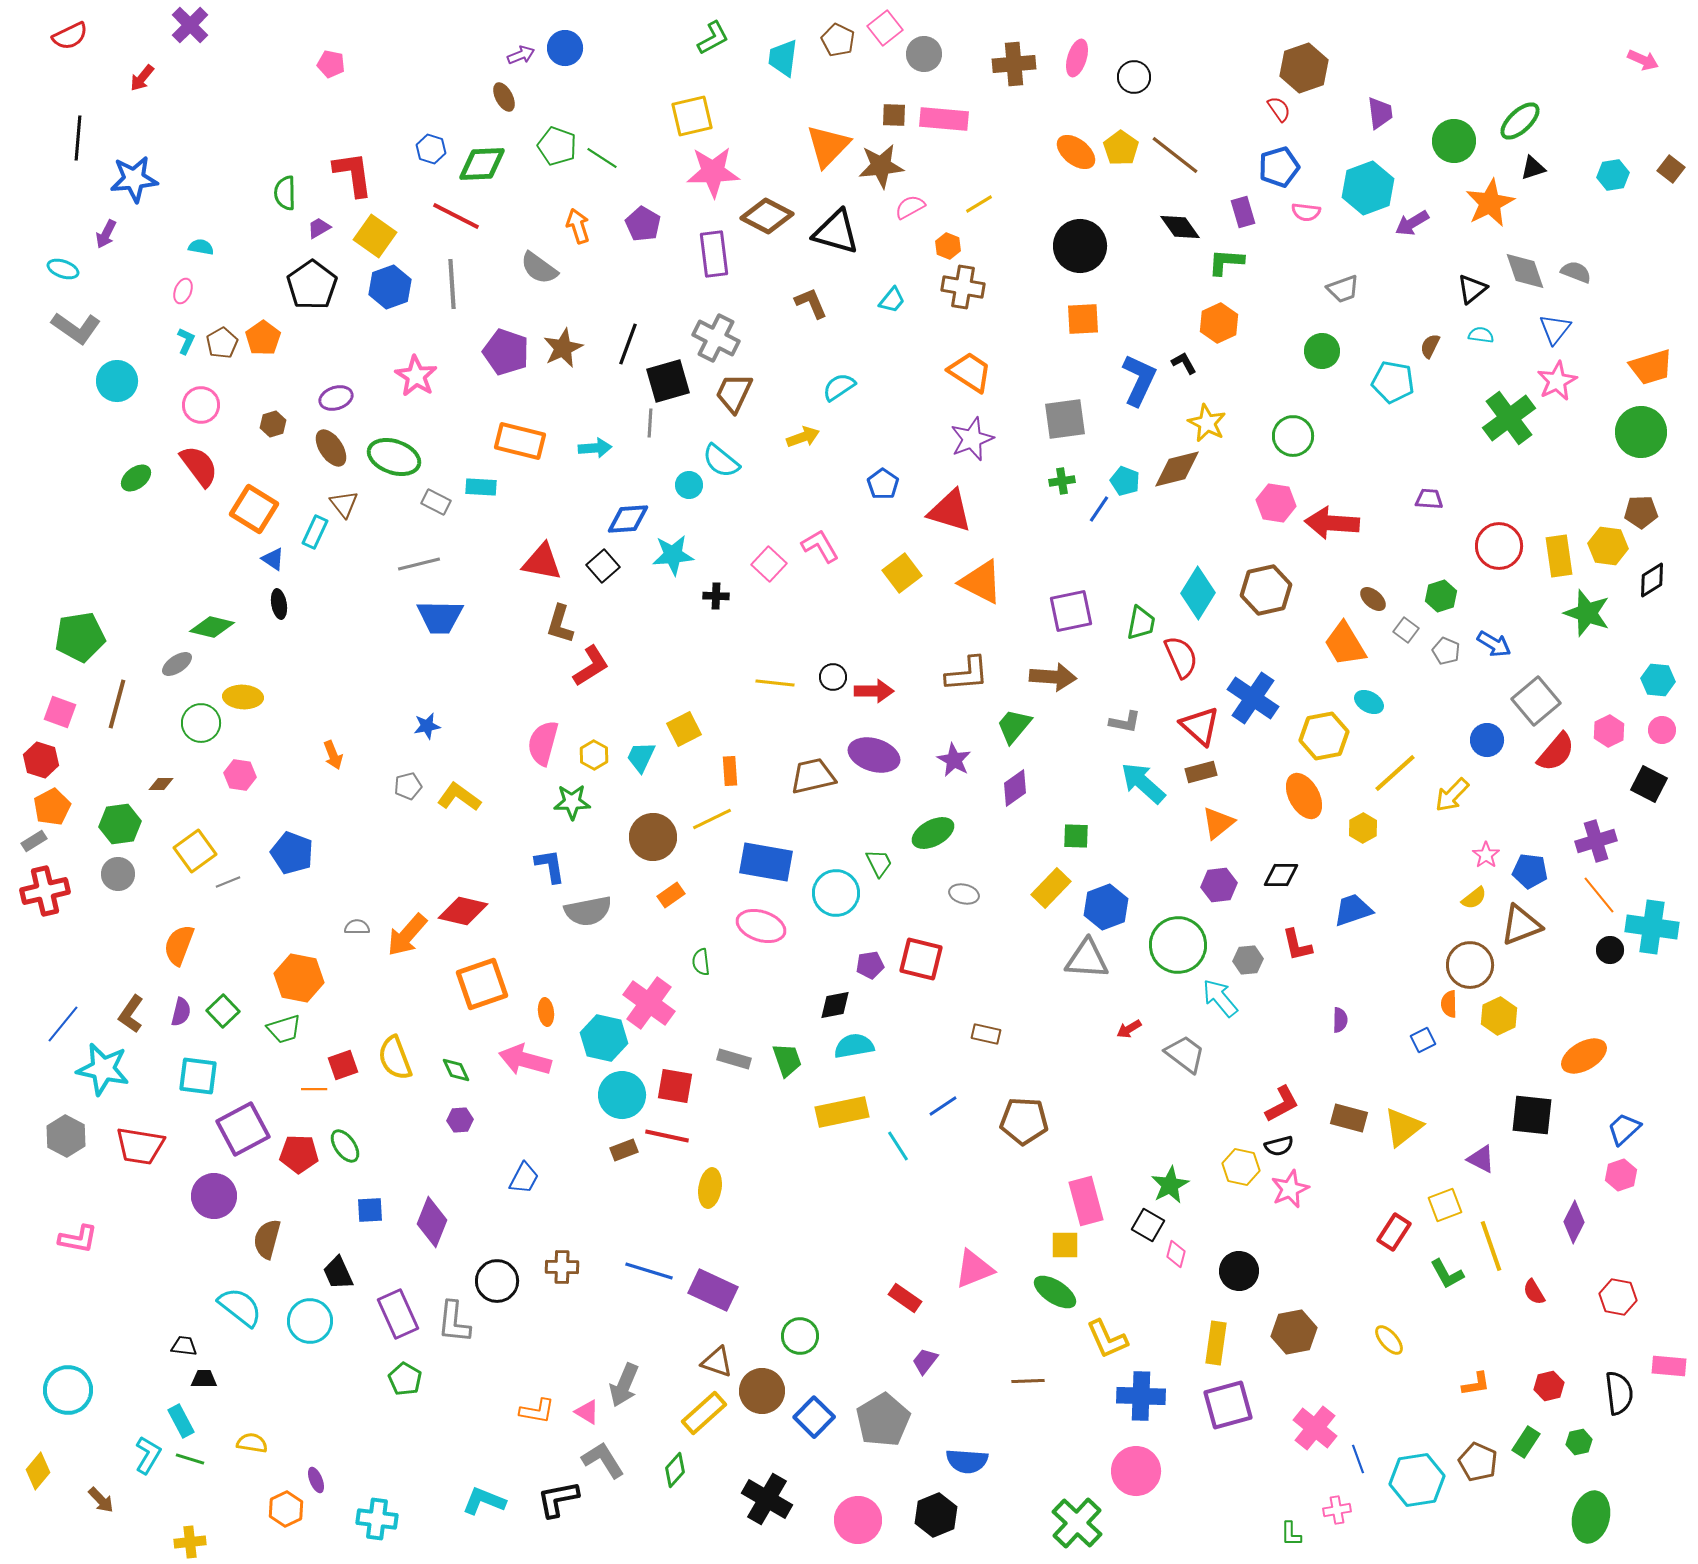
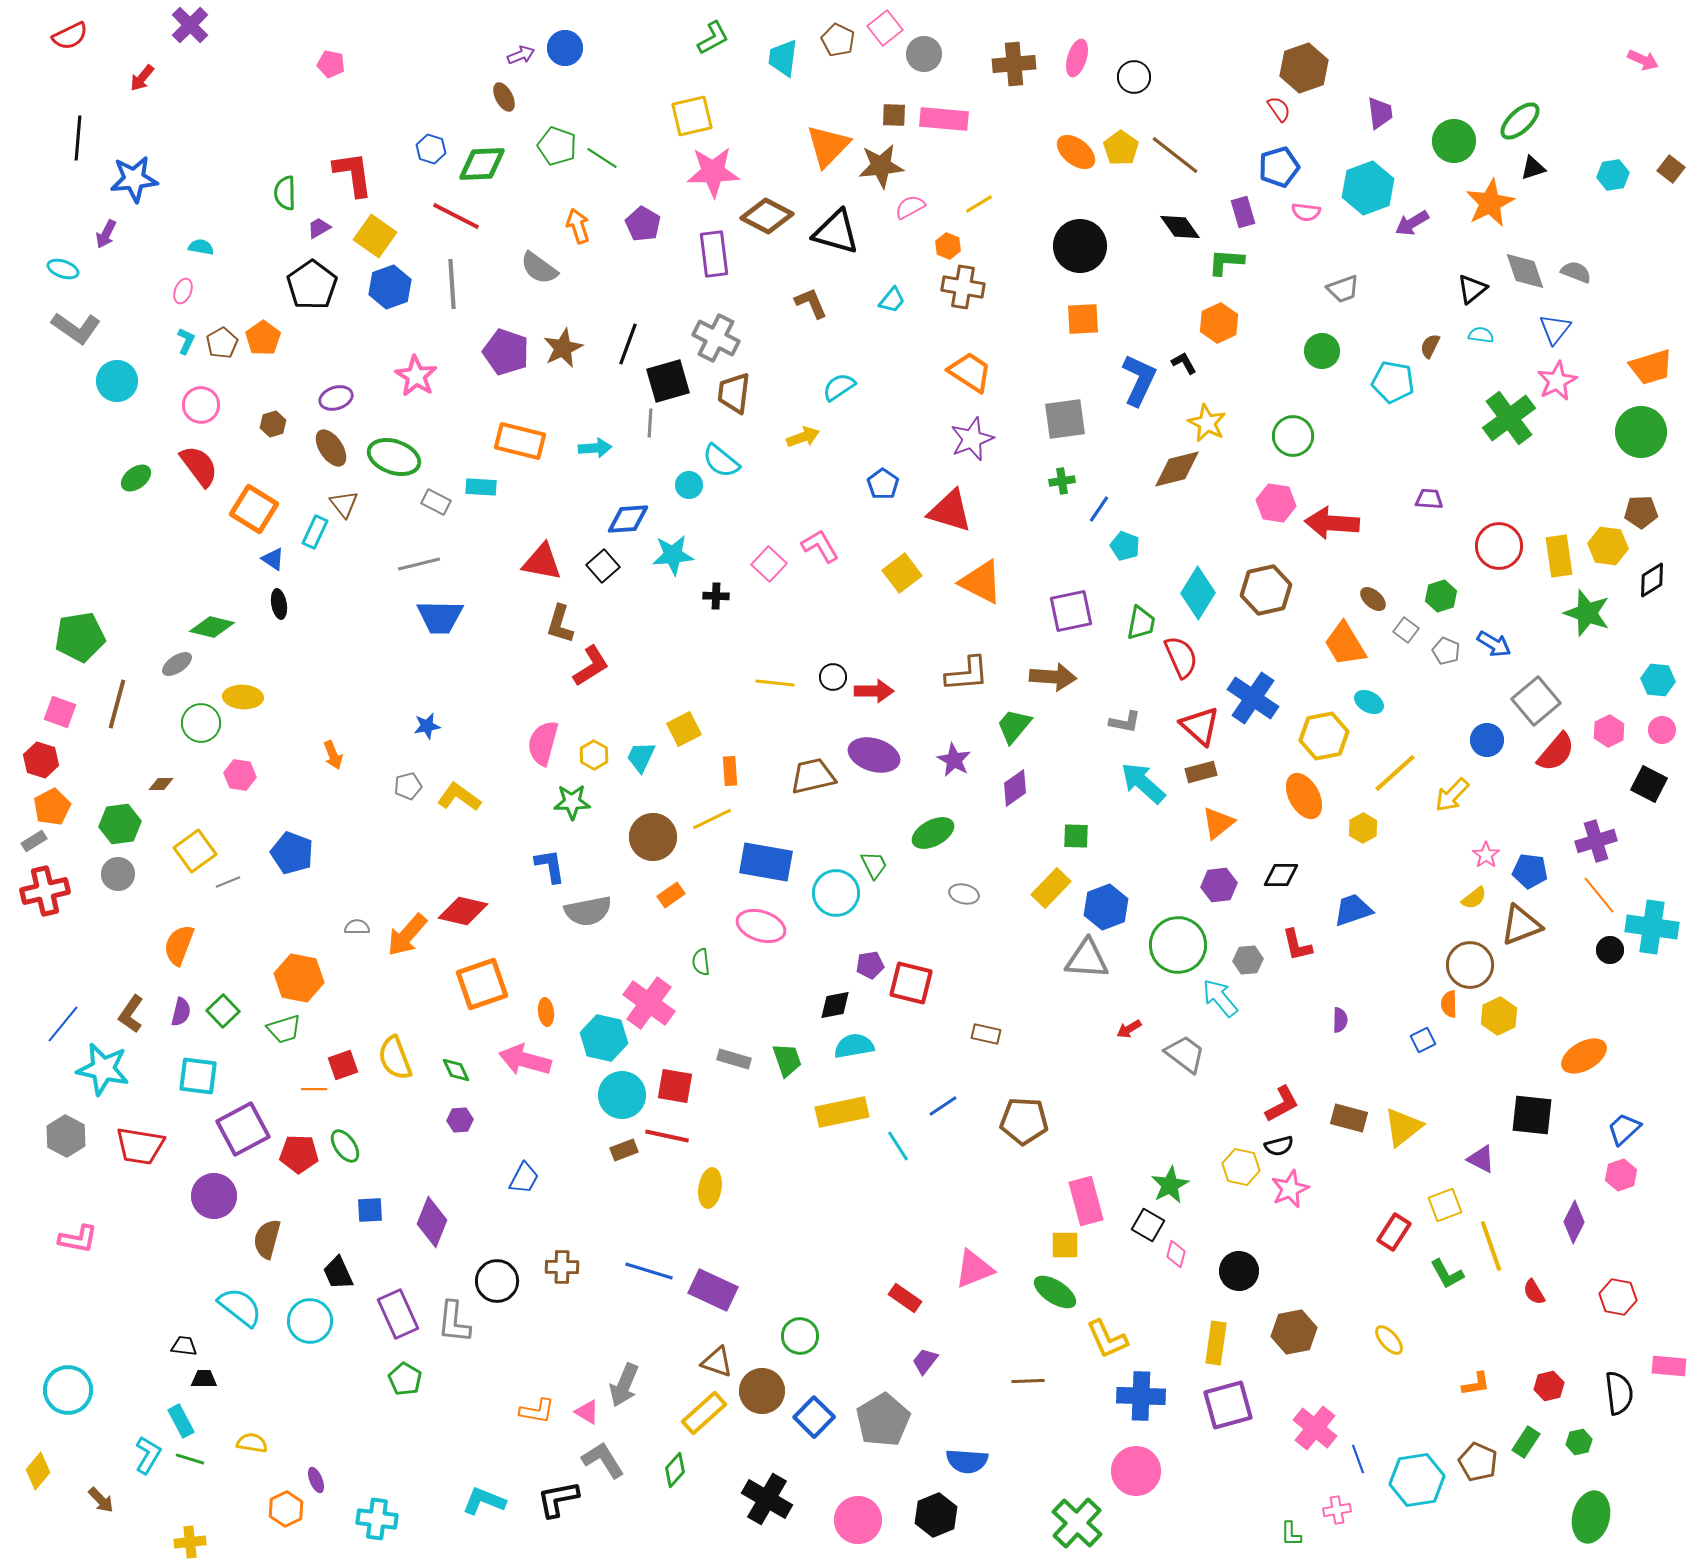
brown trapezoid at (734, 393): rotated 18 degrees counterclockwise
cyan pentagon at (1125, 481): moved 65 px down
green trapezoid at (879, 863): moved 5 px left, 2 px down
red square at (921, 959): moved 10 px left, 24 px down
